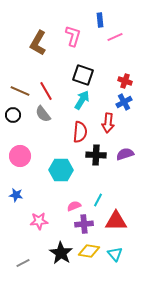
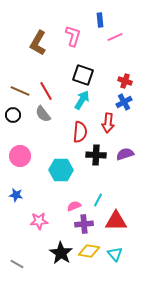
gray line: moved 6 px left, 1 px down; rotated 56 degrees clockwise
